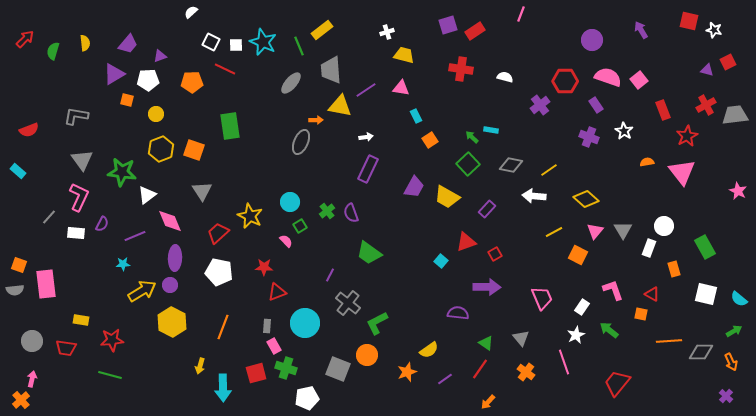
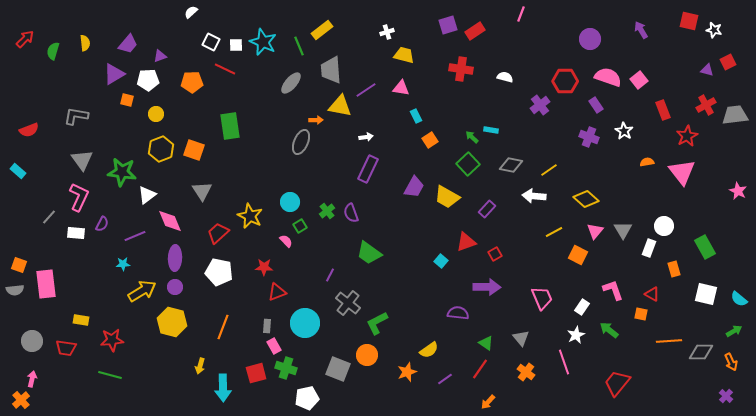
purple circle at (592, 40): moved 2 px left, 1 px up
purple circle at (170, 285): moved 5 px right, 2 px down
yellow hexagon at (172, 322): rotated 12 degrees counterclockwise
